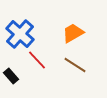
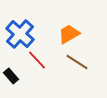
orange trapezoid: moved 4 px left, 1 px down
brown line: moved 2 px right, 3 px up
